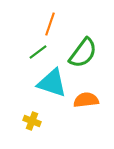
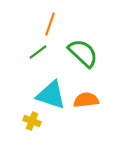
green semicircle: rotated 84 degrees counterclockwise
cyan triangle: moved 1 px left, 12 px down
